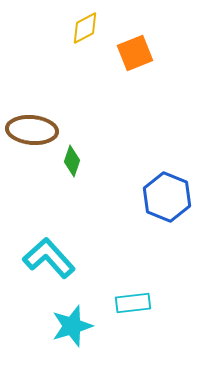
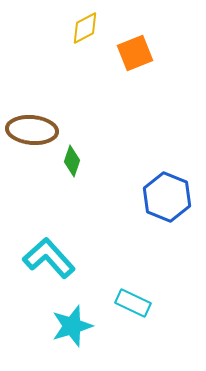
cyan rectangle: rotated 32 degrees clockwise
